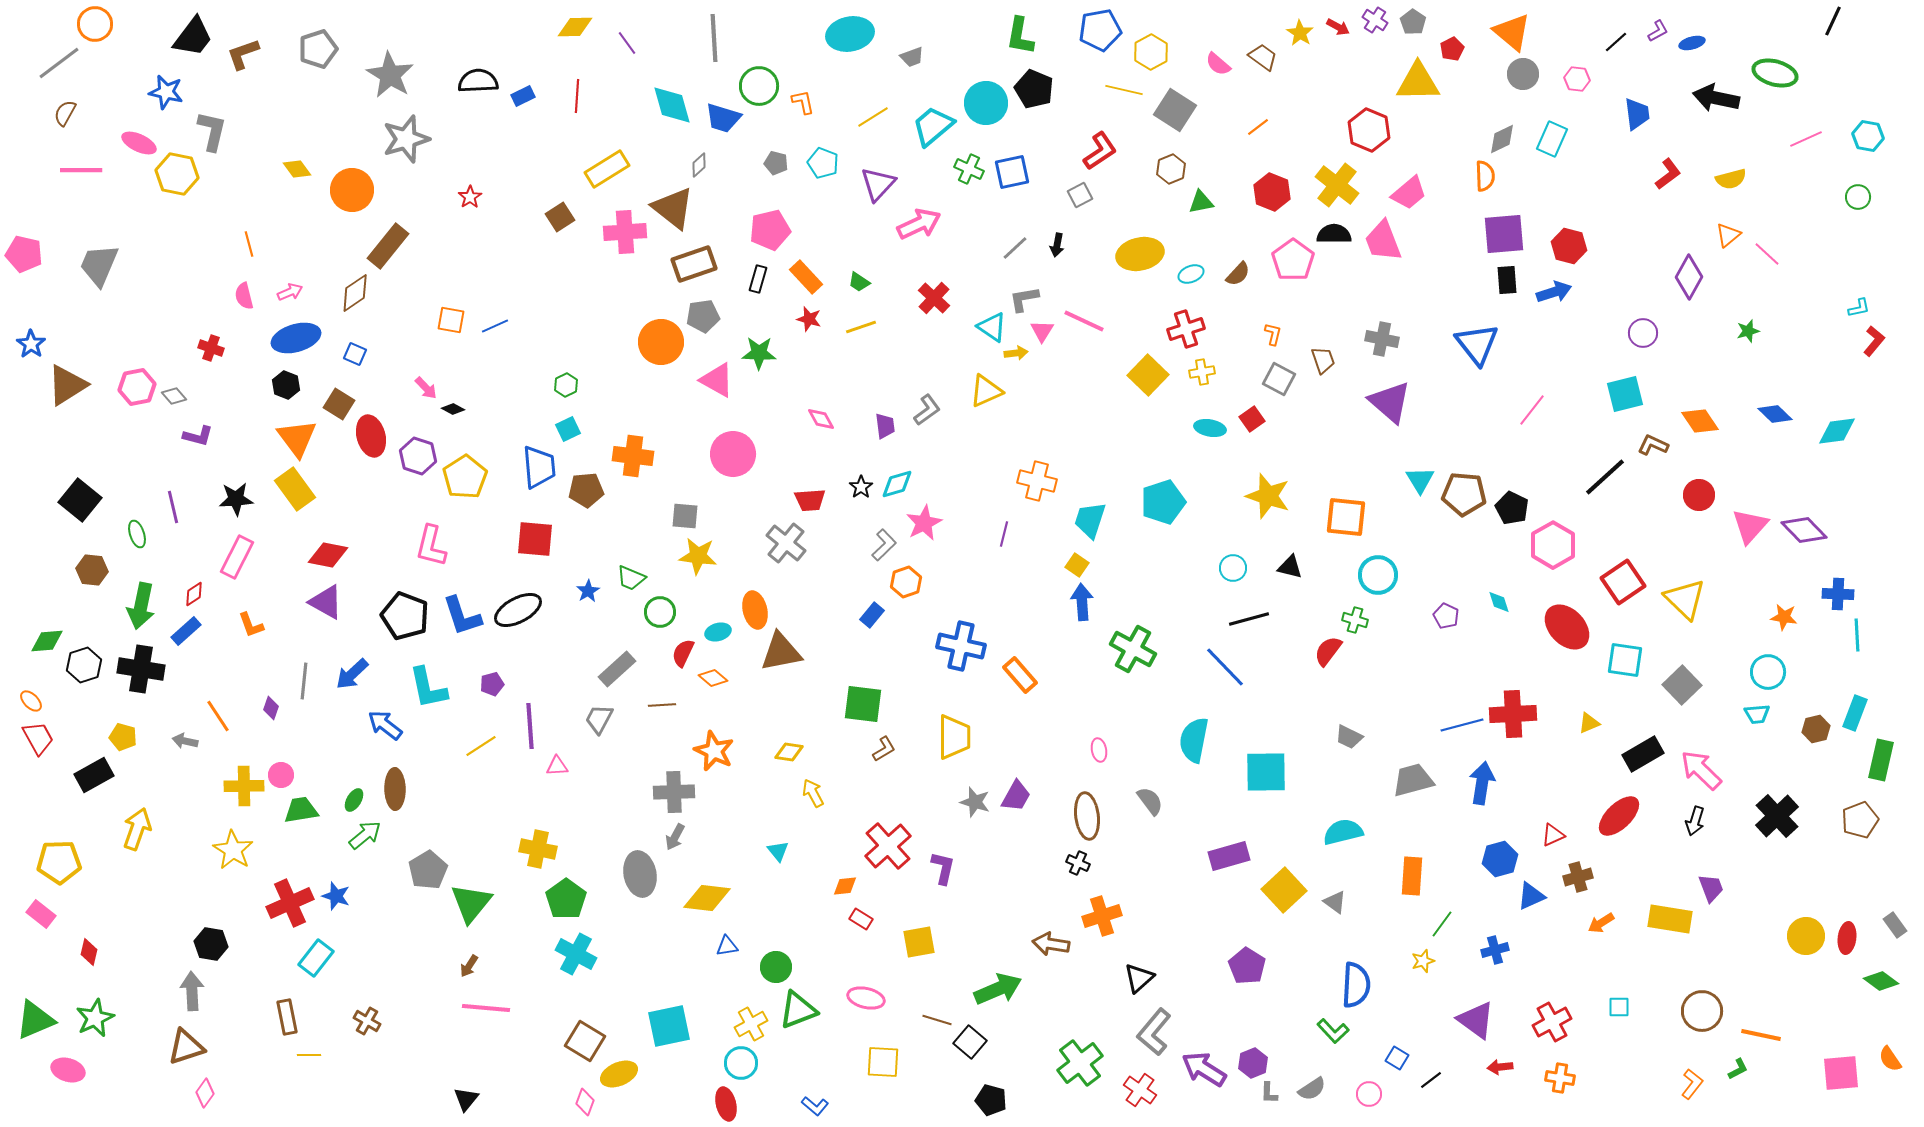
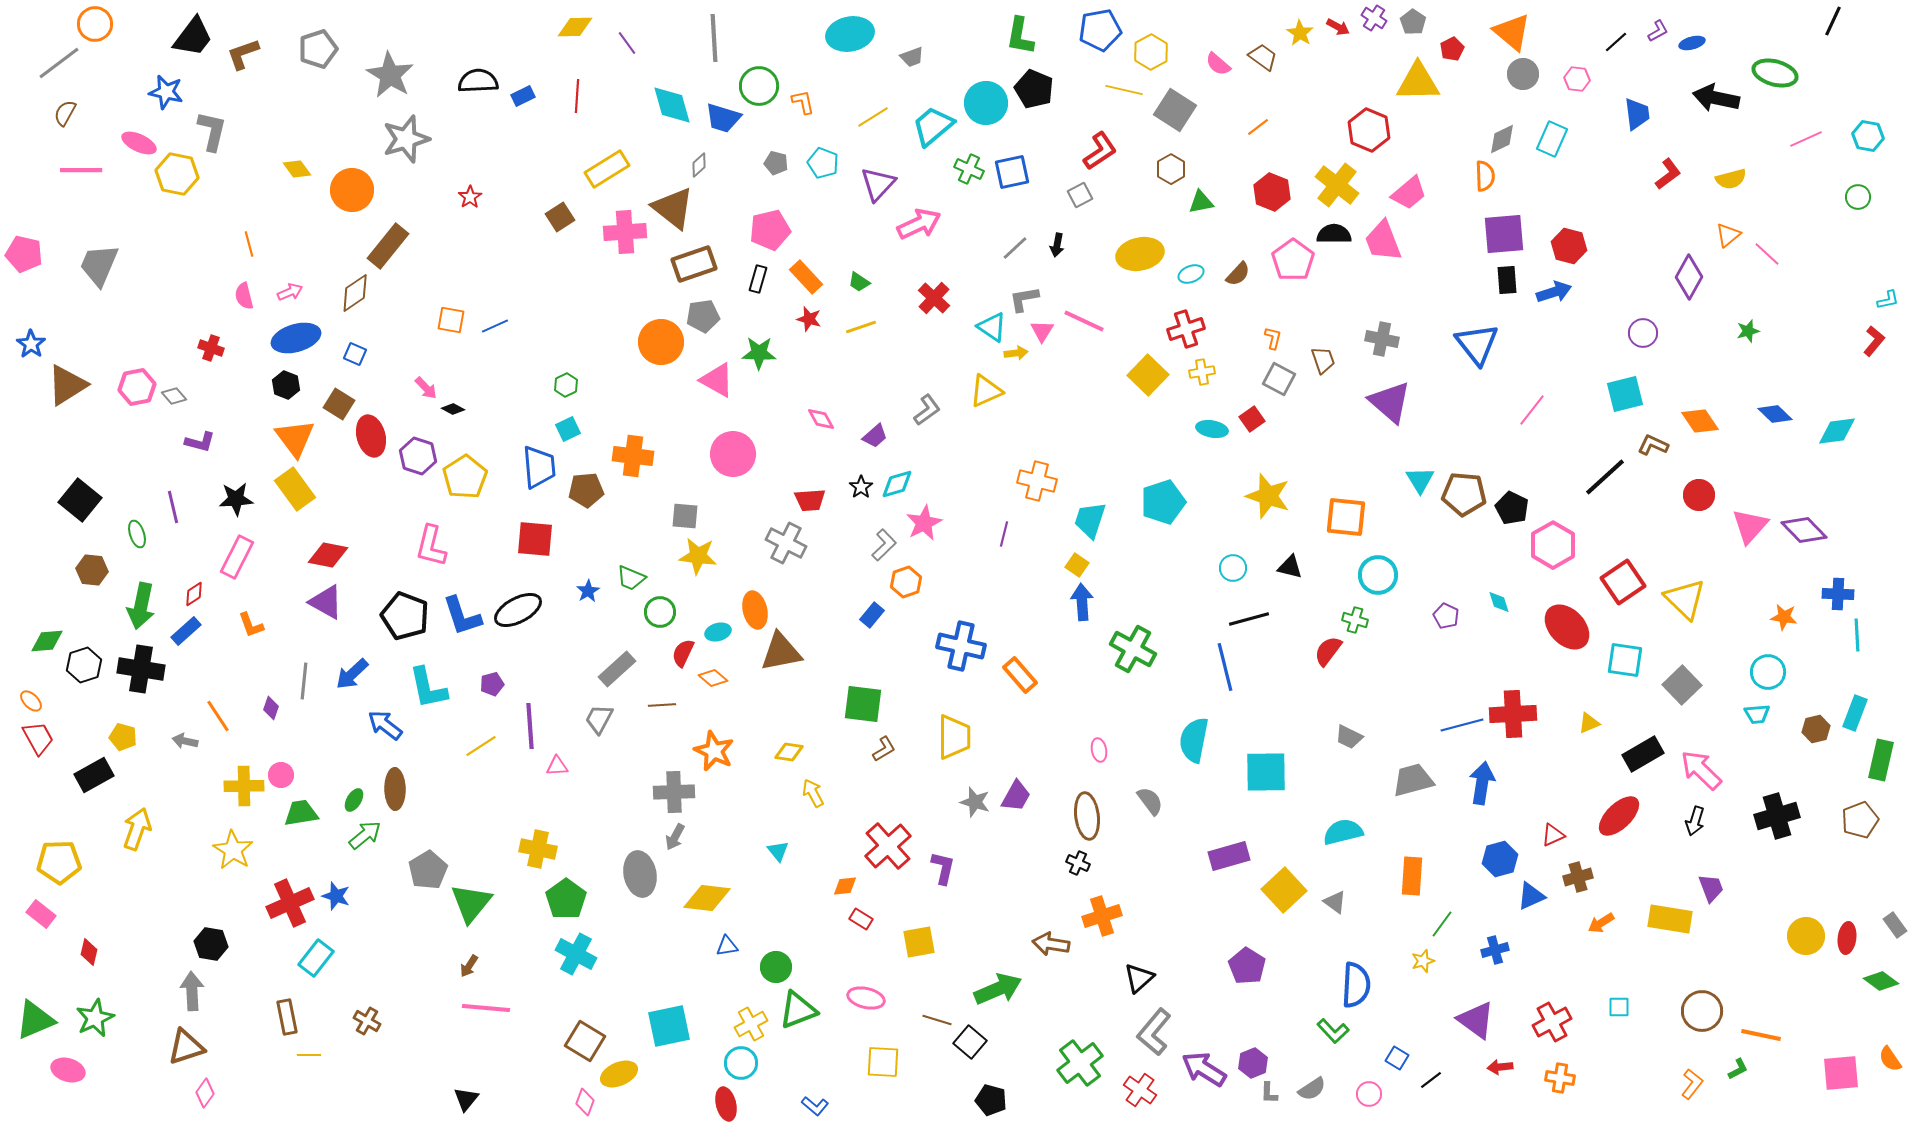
purple cross at (1375, 20): moved 1 px left, 2 px up
brown hexagon at (1171, 169): rotated 8 degrees counterclockwise
cyan L-shape at (1859, 308): moved 29 px right, 8 px up
orange L-shape at (1273, 334): moved 4 px down
purple trapezoid at (885, 426): moved 10 px left, 10 px down; rotated 56 degrees clockwise
cyan ellipse at (1210, 428): moved 2 px right, 1 px down
purple L-shape at (198, 436): moved 2 px right, 6 px down
orange triangle at (297, 438): moved 2 px left
gray cross at (786, 543): rotated 12 degrees counterclockwise
blue line at (1225, 667): rotated 30 degrees clockwise
green trapezoid at (301, 810): moved 3 px down
black cross at (1777, 816): rotated 27 degrees clockwise
